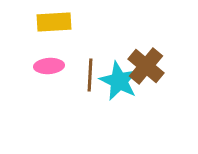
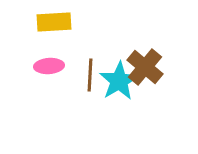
brown cross: moved 1 px left, 1 px down
cyan star: rotated 15 degrees clockwise
